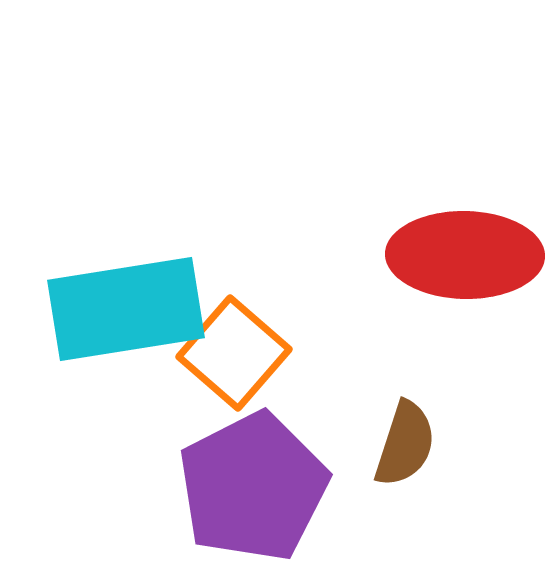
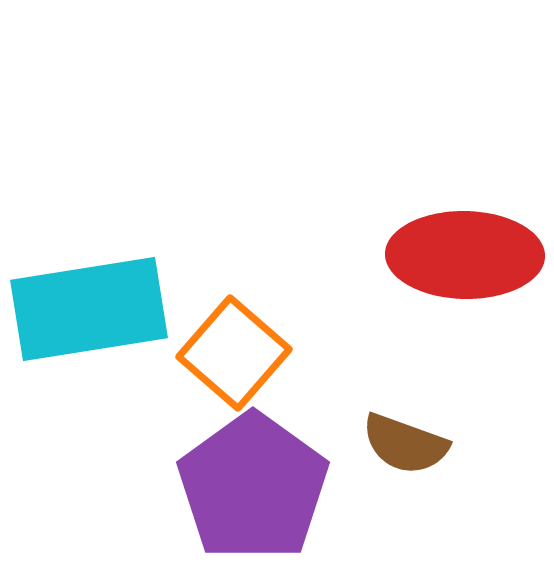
cyan rectangle: moved 37 px left
brown semicircle: rotated 92 degrees clockwise
purple pentagon: rotated 9 degrees counterclockwise
